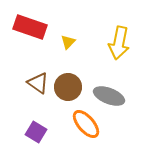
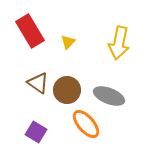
red rectangle: moved 4 px down; rotated 40 degrees clockwise
brown circle: moved 1 px left, 3 px down
